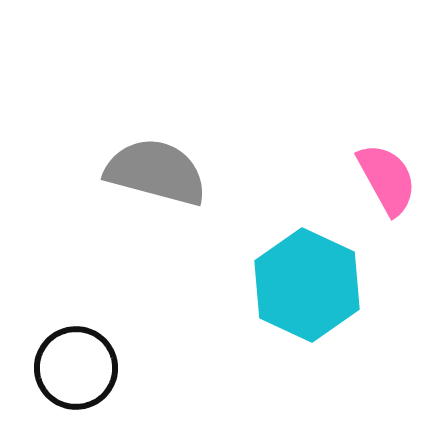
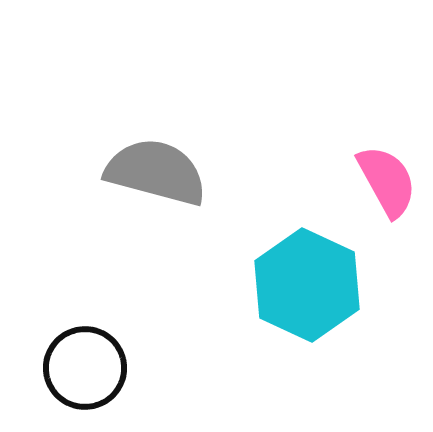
pink semicircle: moved 2 px down
black circle: moved 9 px right
